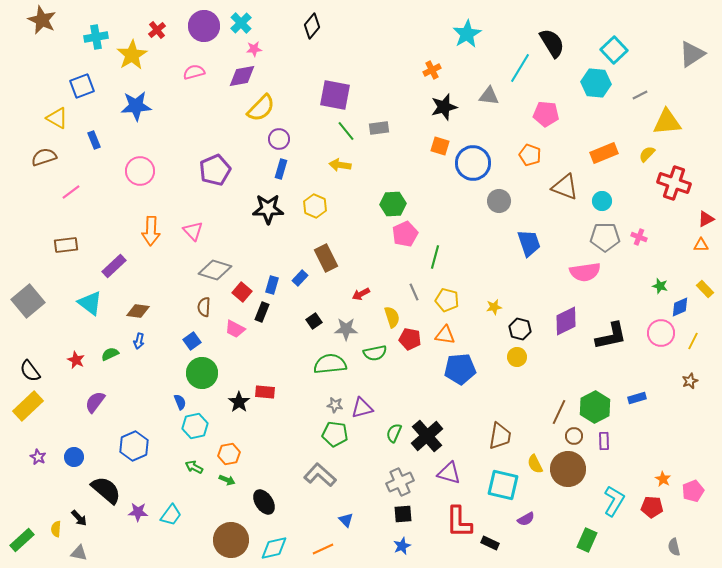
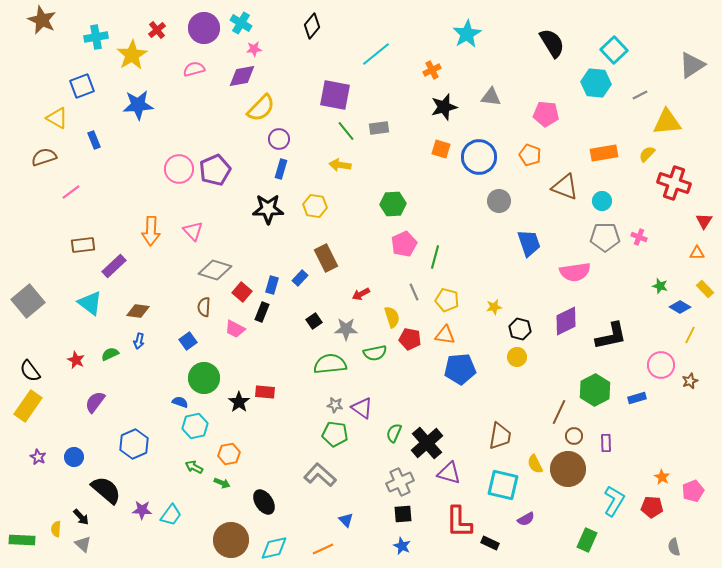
cyan cross at (241, 23): rotated 15 degrees counterclockwise
purple circle at (204, 26): moved 2 px down
gray triangle at (692, 54): moved 11 px down
cyan line at (520, 68): moved 144 px left, 14 px up; rotated 20 degrees clockwise
pink semicircle at (194, 72): moved 3 px up
gray triangle at (489, 96): moved 2 px right, 1 px down
blue star at (136, 106): moved 2 px right, 1 px up
orange square at (440, 146): moved 1 px right, 3 px down
orange rectangle at (604, 153): rotated 12 degrees clockwise
blue circle at (473, 163): moved 6 px right, 6 px up
pink circle at (140, 171): moved 39 px right, 2 px up
yellow hexagon at (315, 206): rotated 15 degrees counterclockwise
red triangle at (706, 219): moved 2 px left, 2 px down; rotated 30 degrees counterclockwise
pink pentagon at (405, 234): moved 1 px left, 10 px down
brown rectangle at (66, 245): moved 17 px right
orange triangle at (701, 245): moved 4 px left, 8 px down
pink semicircle at (585, 272): moved 10 px left
blue diamond at (680, 307): rotated 55 degrees clockwise
pink circle at (661, 333): moved 32 px down
blue square at (192, 341): moved 4 px left
yellow line at (693, 341): moved 3 px left, 6 px up
green circle at (202, 373): moved 2 px right, 5 px down
blue semicircle at (180, 402): rotated 49 degrees counterclockwise
yellow rectangle at (28, 406): rotated 12 degrees counterclockwise
green hexagon at (595, 407): moved 17 px up
purple triangle at (362, 408): rotated 50 degrees clockwise
black cross at (427, 436): moved 7 px down
purple rectangle at (604, 441): moved 2 px right, 2 px down
blue hexagon at (134, 446): moved 2 px up
orange star at (663, 479): moved 1 px left, 2 px up
green arrow at (227, 480): moved 5 px left, 3 px down
purple star at (138, 512): moved 4 px right, 2 px up
black arrow at (79, 518): moved 2 px right, 1 px up
green rectangle at (22, 540): rotated 45 degrees clockwise
blue star at (402, 546): rotated 24 degrees counterclockwise
gray triangle at (79, 553): moved 4 px right, 9 px up; rotated 30 degrees clockwise
